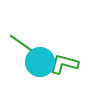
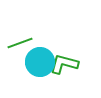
green line: moved 1 px left; rotated 55 degrees counterclockwise
